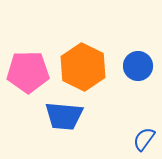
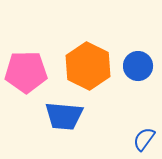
orange hexagon: moved 5 px right, 1 px up
pink pentagon: moved 2 px left
